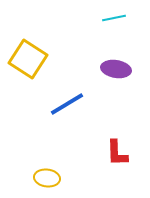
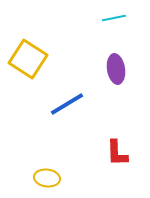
purple ellipse: rotated 72 degrees clockwise
